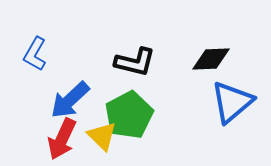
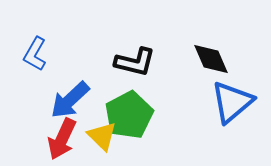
black diamond: rotated 69 degrees clockwise
